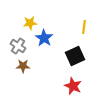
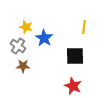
yellow star: moved 4 px left, 4 px down; rotated 24 degrees clockwise
black square: rotated 24 degrees clockwise
